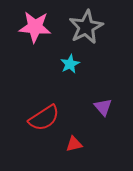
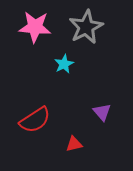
cyan star: moved 6 px left
purple triangle: moved 1 px left, 5 px down
red semicircle: moved 9 px left, 2 px down
